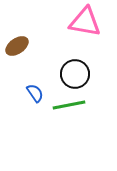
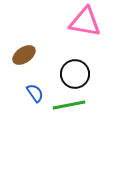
brown ellipse: moved 7 px right, 9 px down
